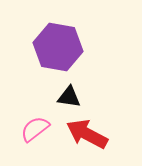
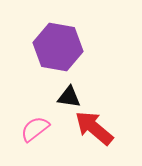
red arrow: moved 7 px right, 6 px up; rotated 12 degrees clockwise
